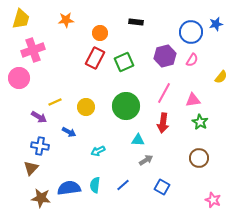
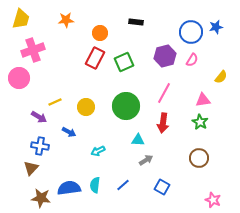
blue star: moved 3 px down
pink triangle: moved 10 px right
